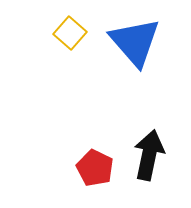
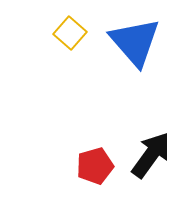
black arrow: moved 2 px right; rotated 24 degrees clockwise
red pentagon: moved 2 px up; rotated 30 degrees clockwise
